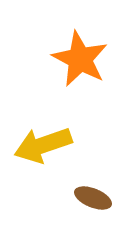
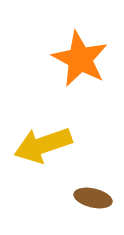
brown ellipse: rotated 9 degrees counterclockwise
